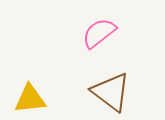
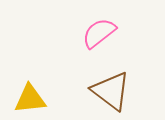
brown triangle: moved 1 px up
